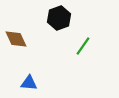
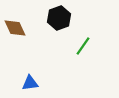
brown diamond: moved 1 px left, 11 px up
blue triangle: moved 1 px right; rotated 12 degrees counterclockwise
